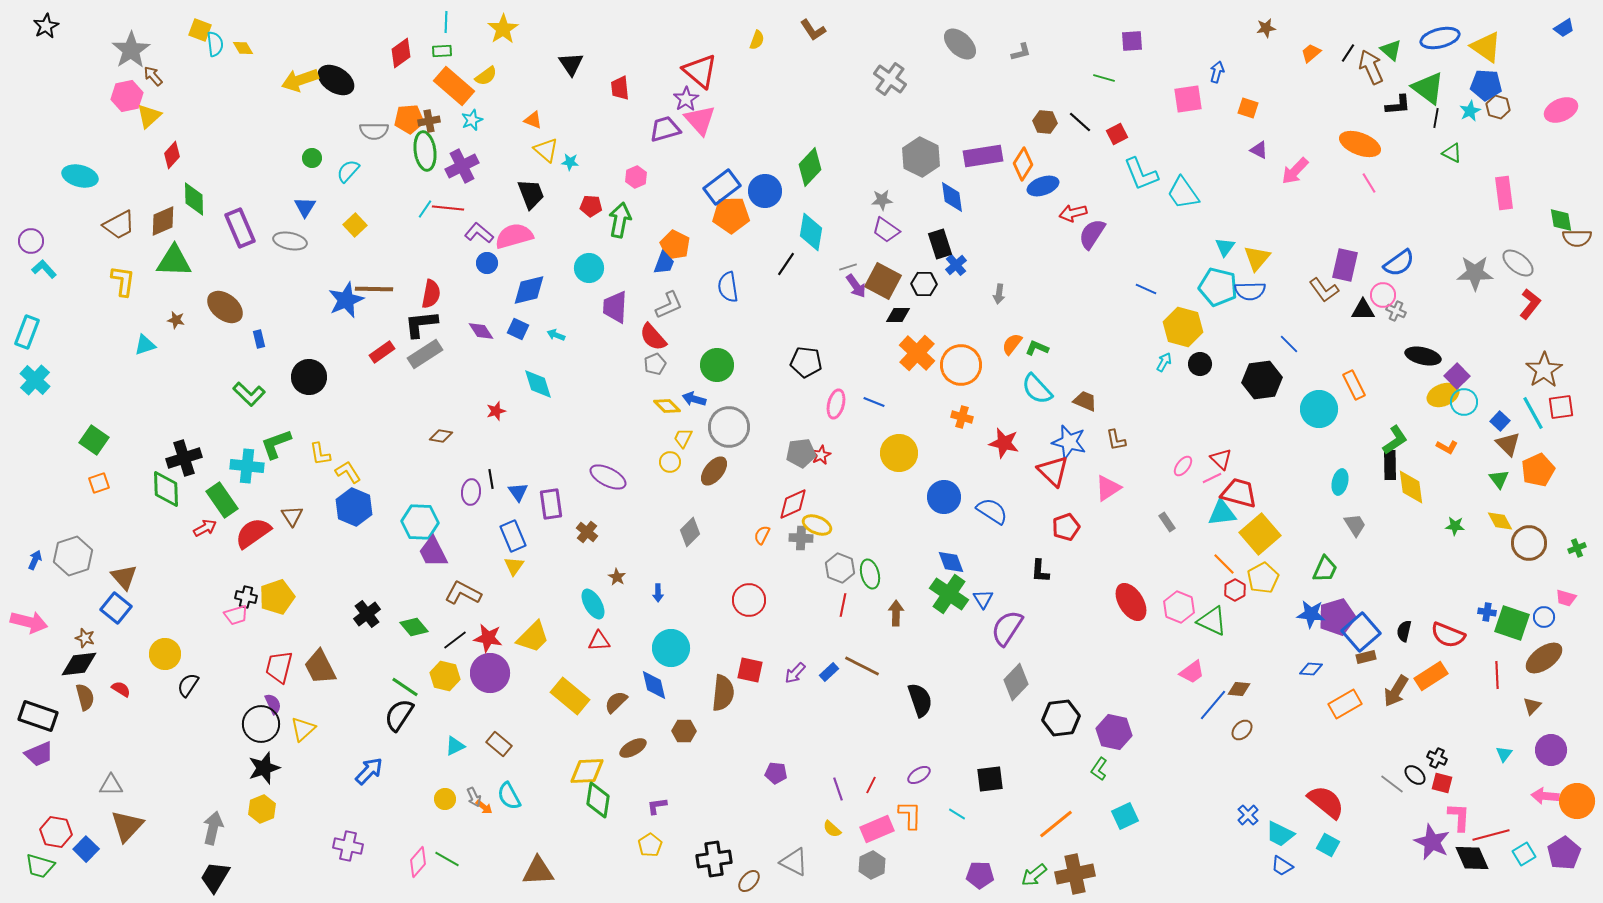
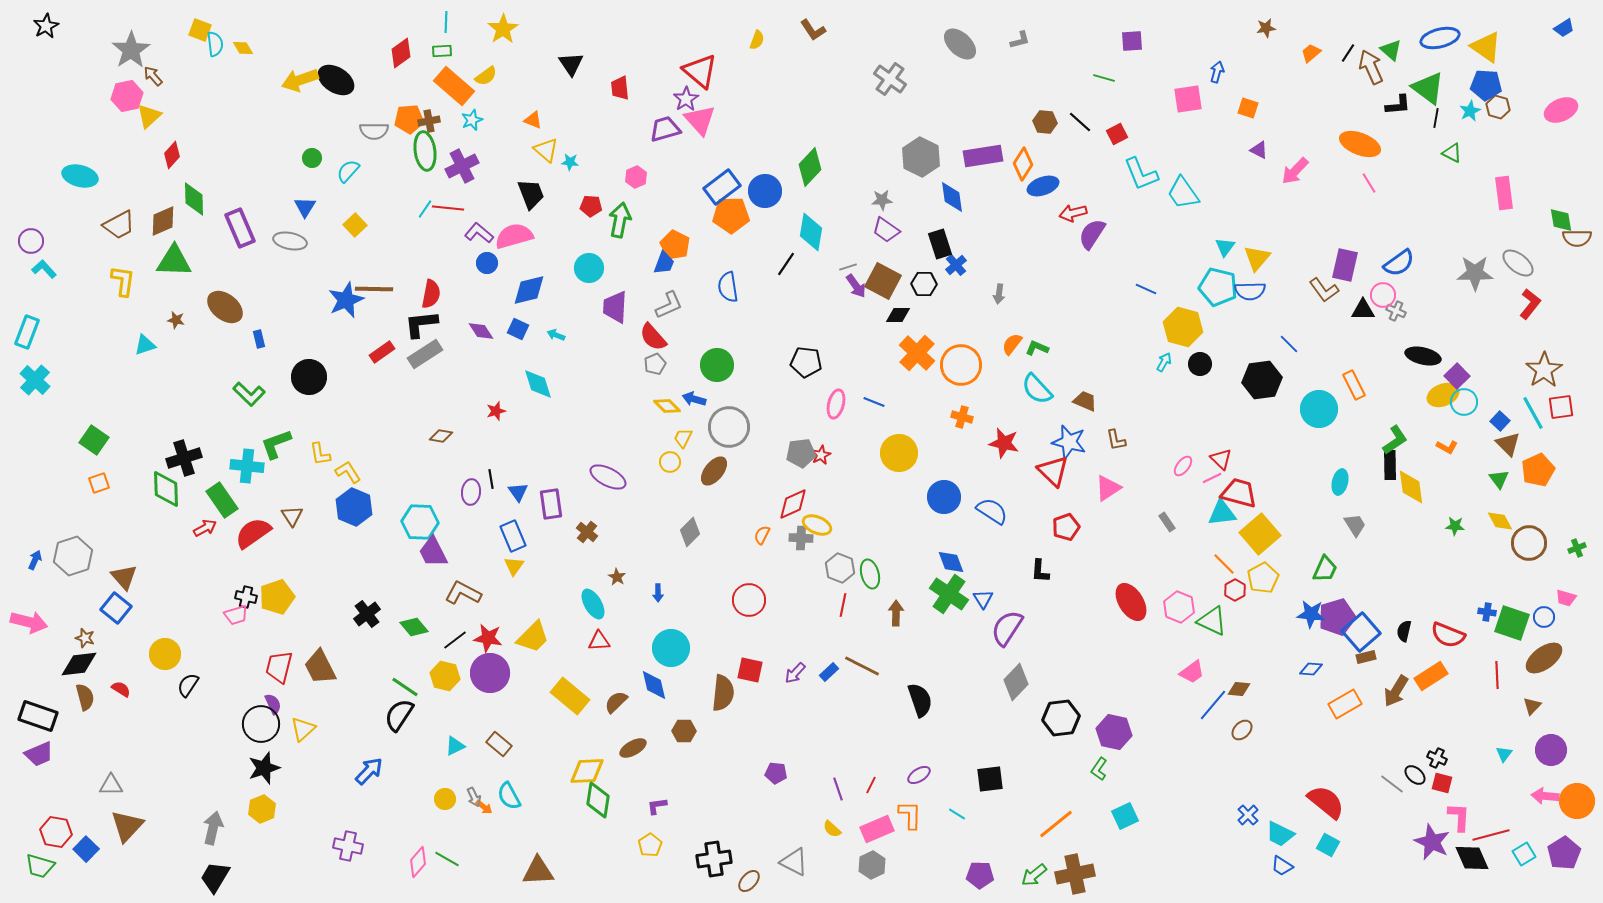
gray L-shape at (1021, 52): moved 1 px left, 12 px up
